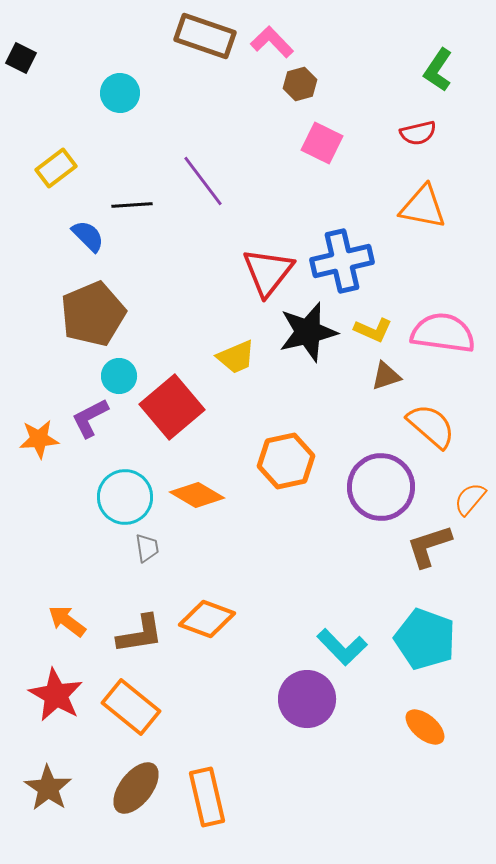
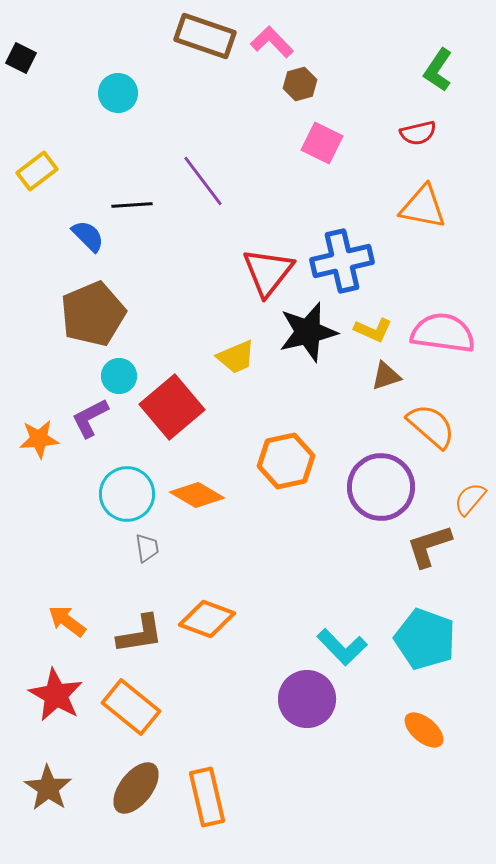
cyan circle at (120, 93): moved 2 px left
yellow rectangle at (56, 168): moved 19 px left, 3 px down
cyan circle at (125, 497): moved 2 px right, 3 px up
orange ellipse at (425, 727): moved 1 px left, 3 px down
